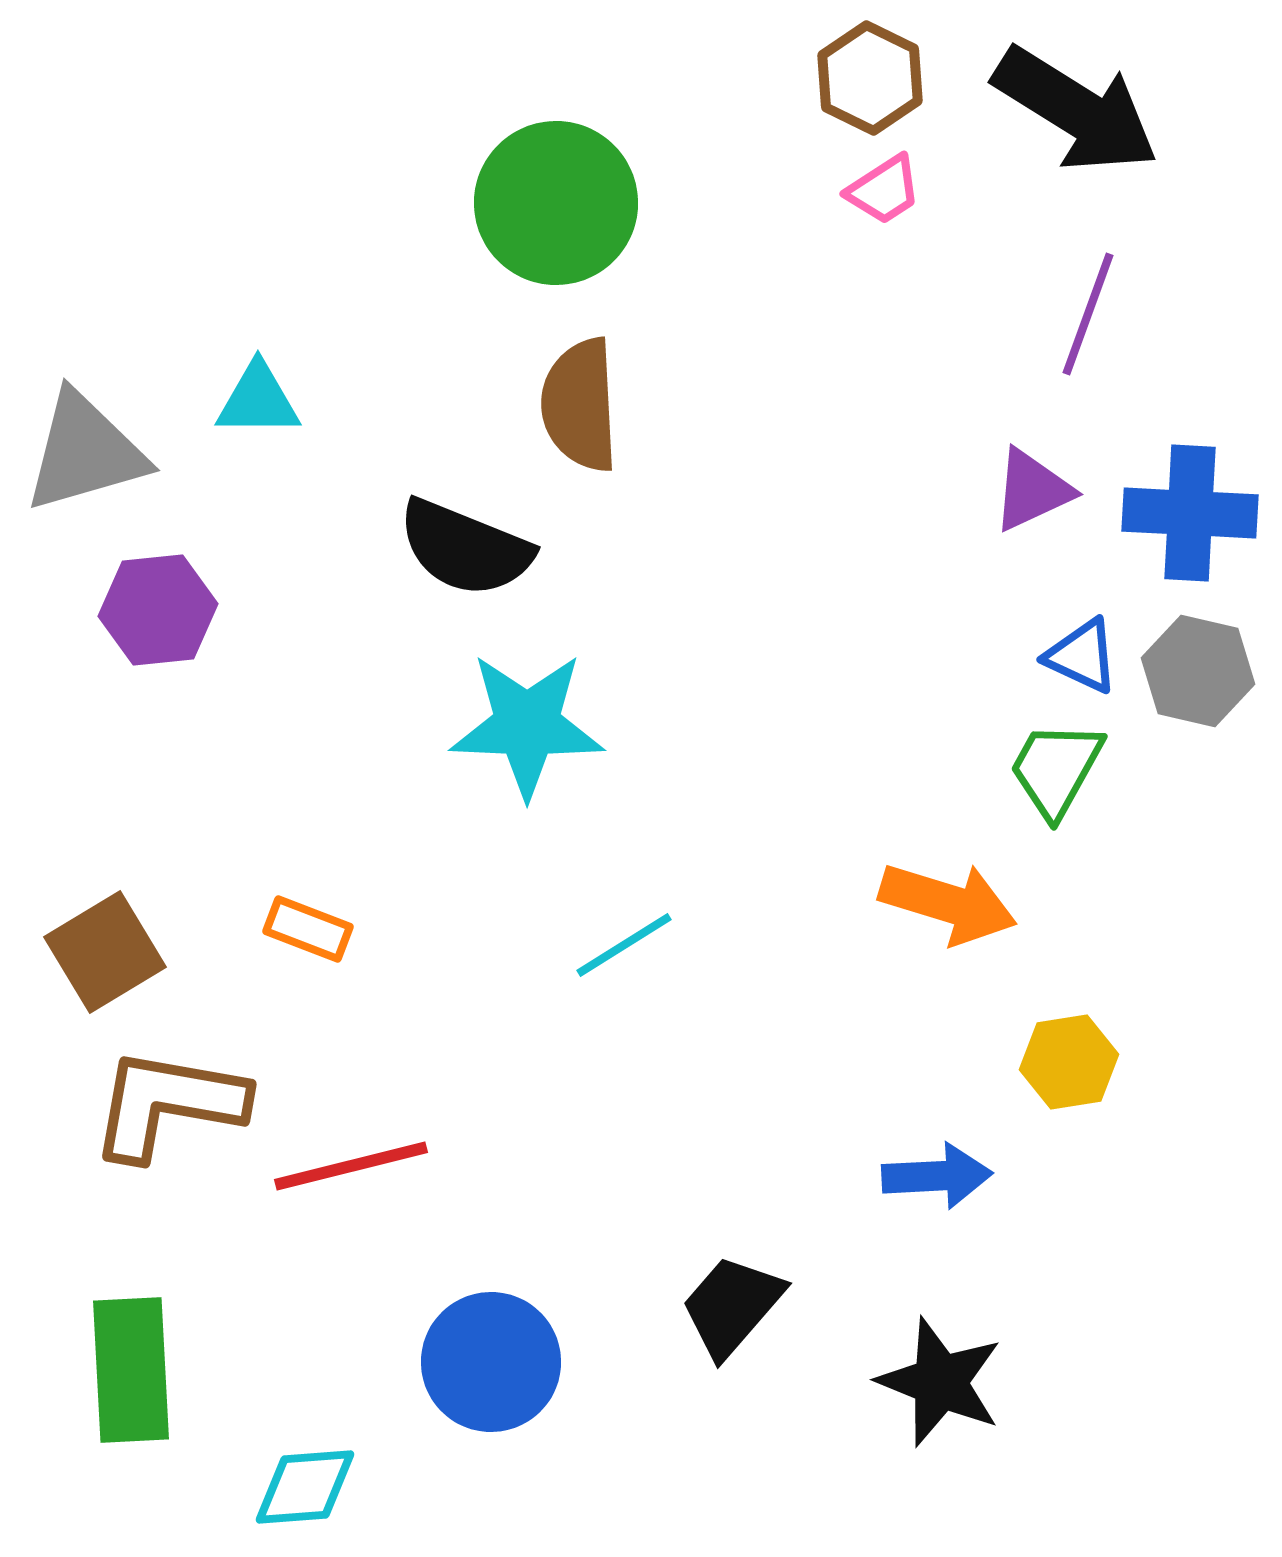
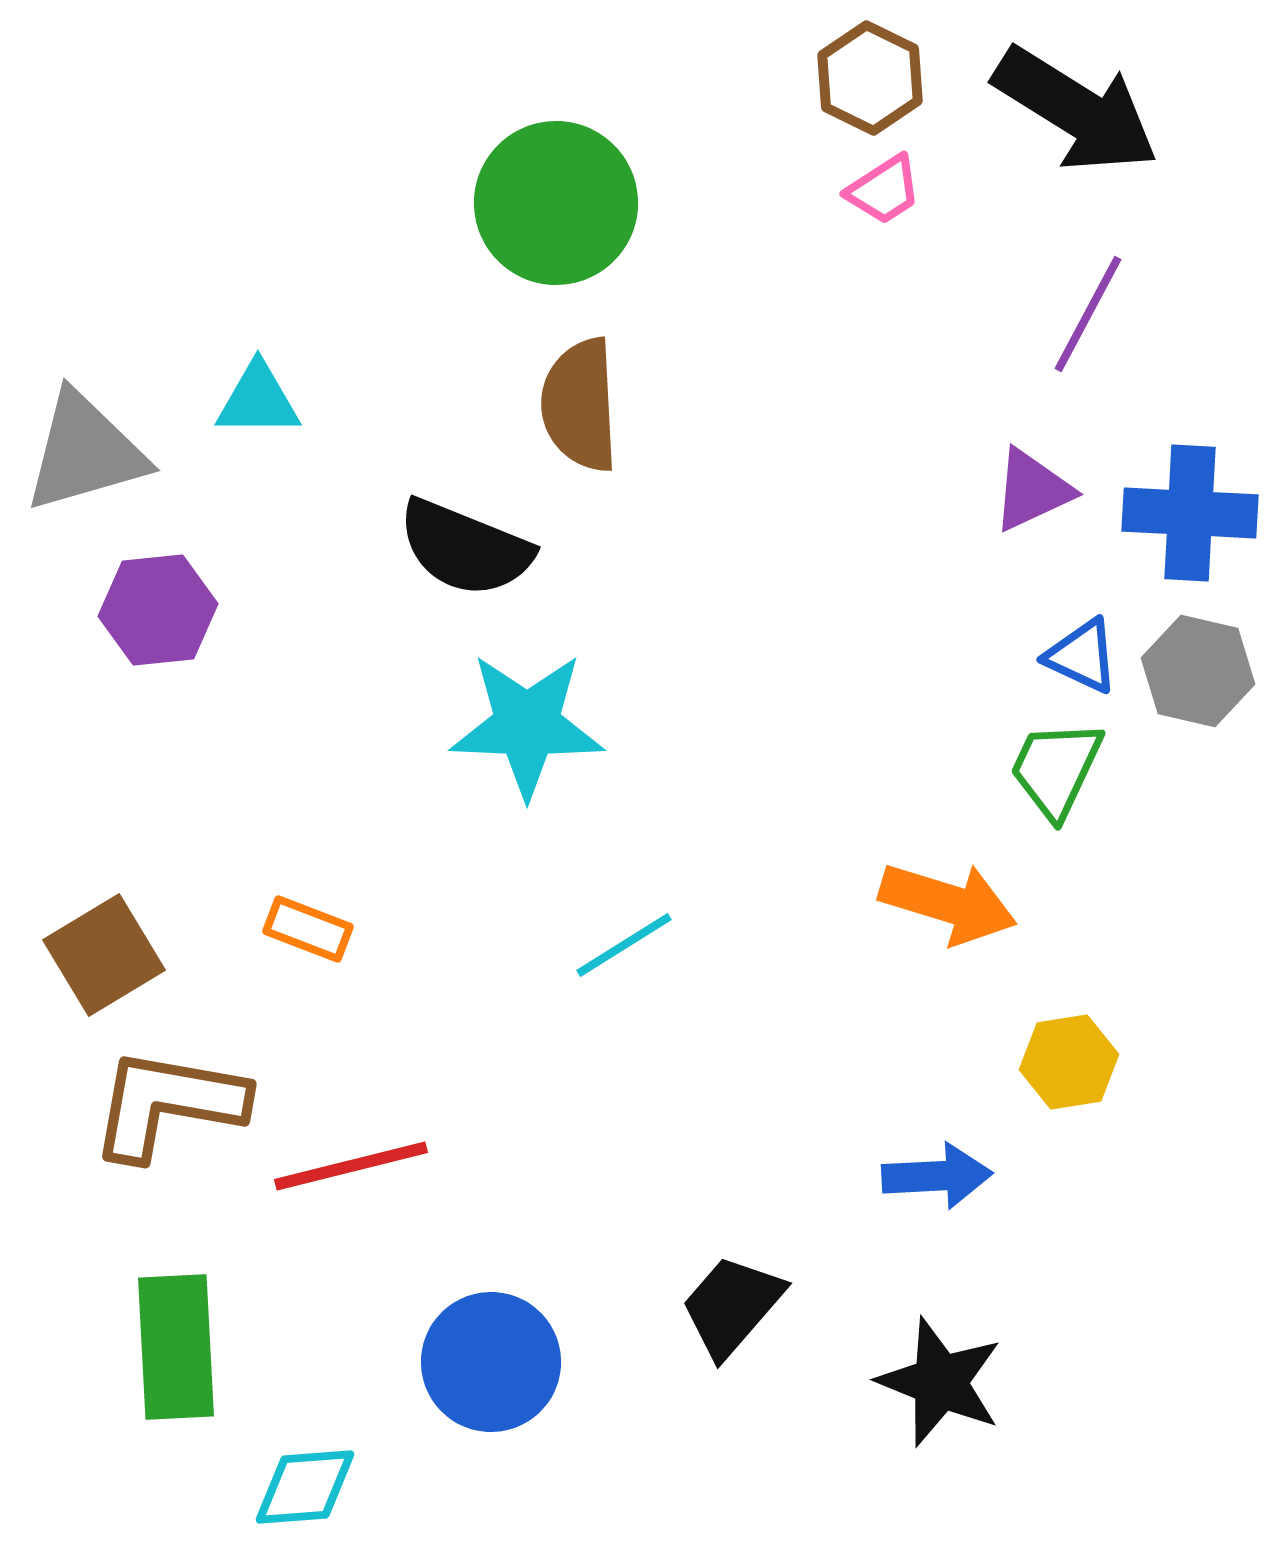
purple line: rotated 8 degrees clockwise
green trapezoid: rotated 4 degrees counterclockwise
brown square: moved 1 px left, 3 px down
green rectangle: moved 45 px right, 23 px up
